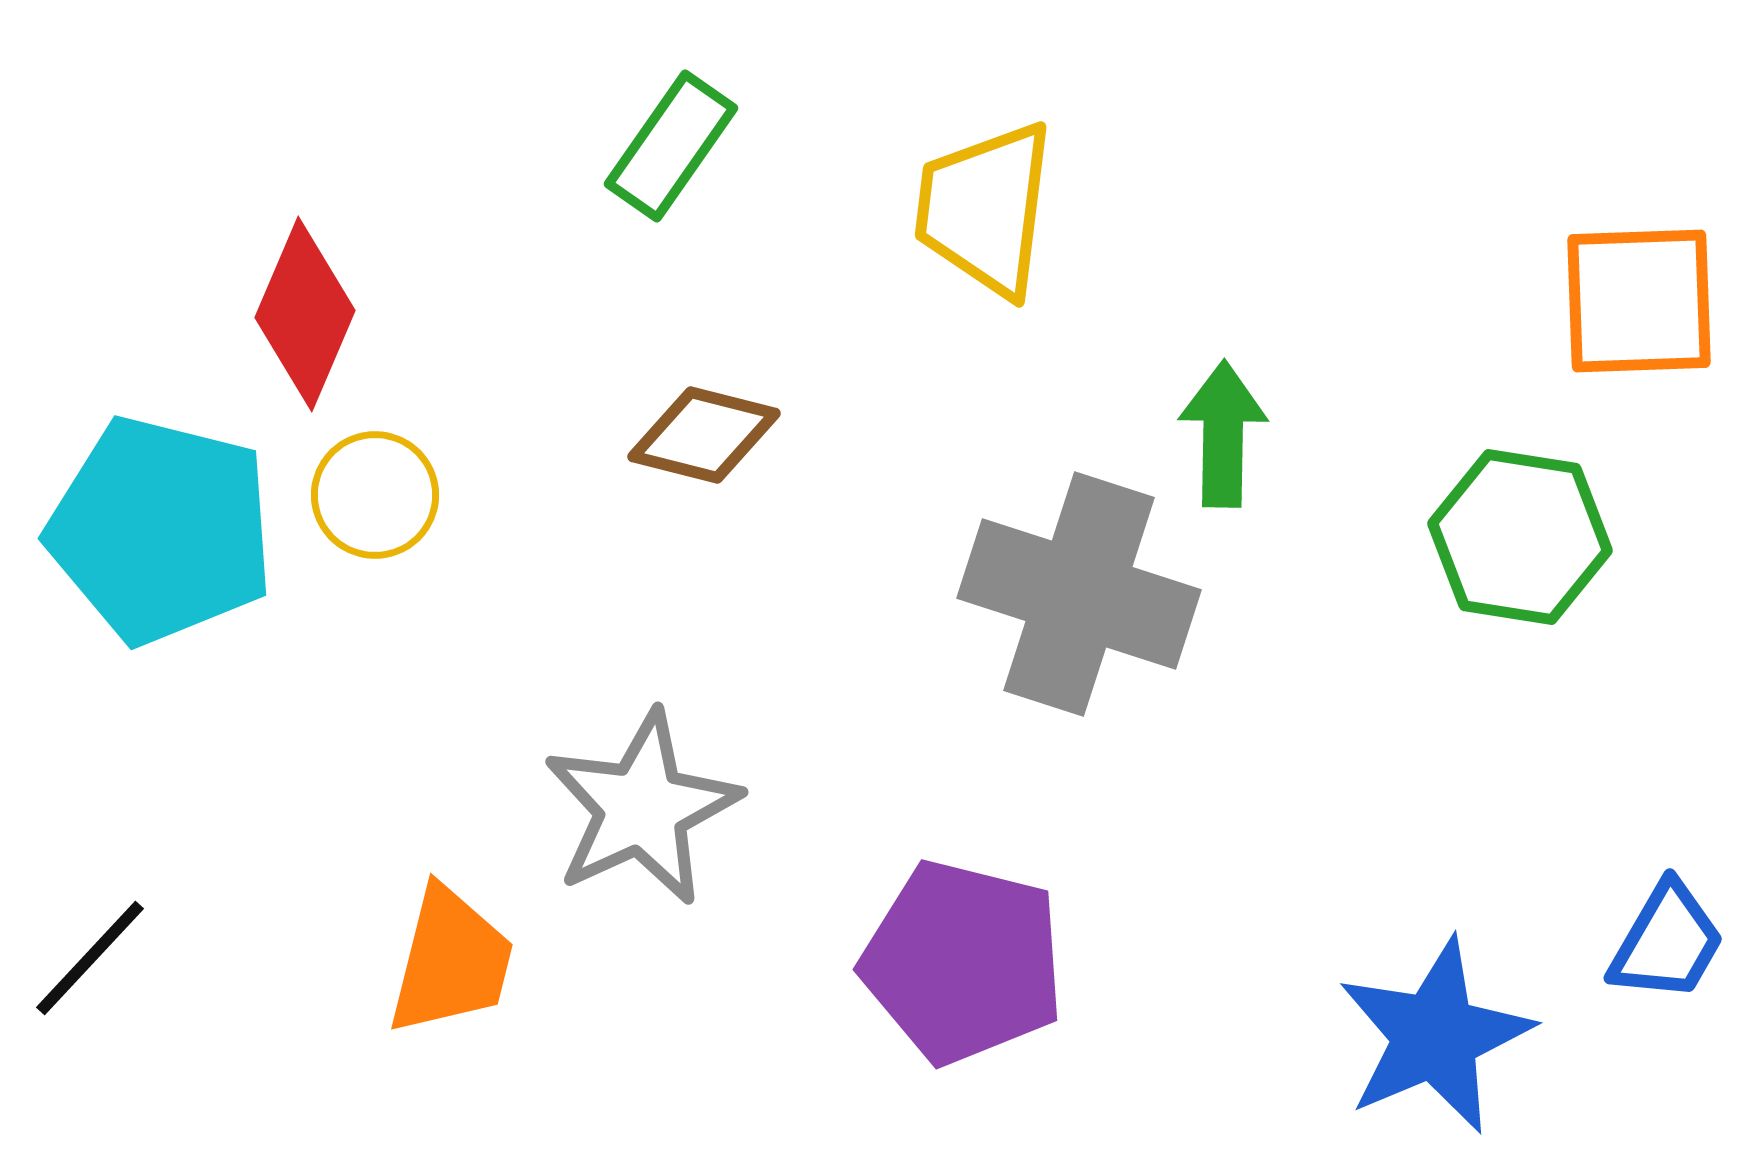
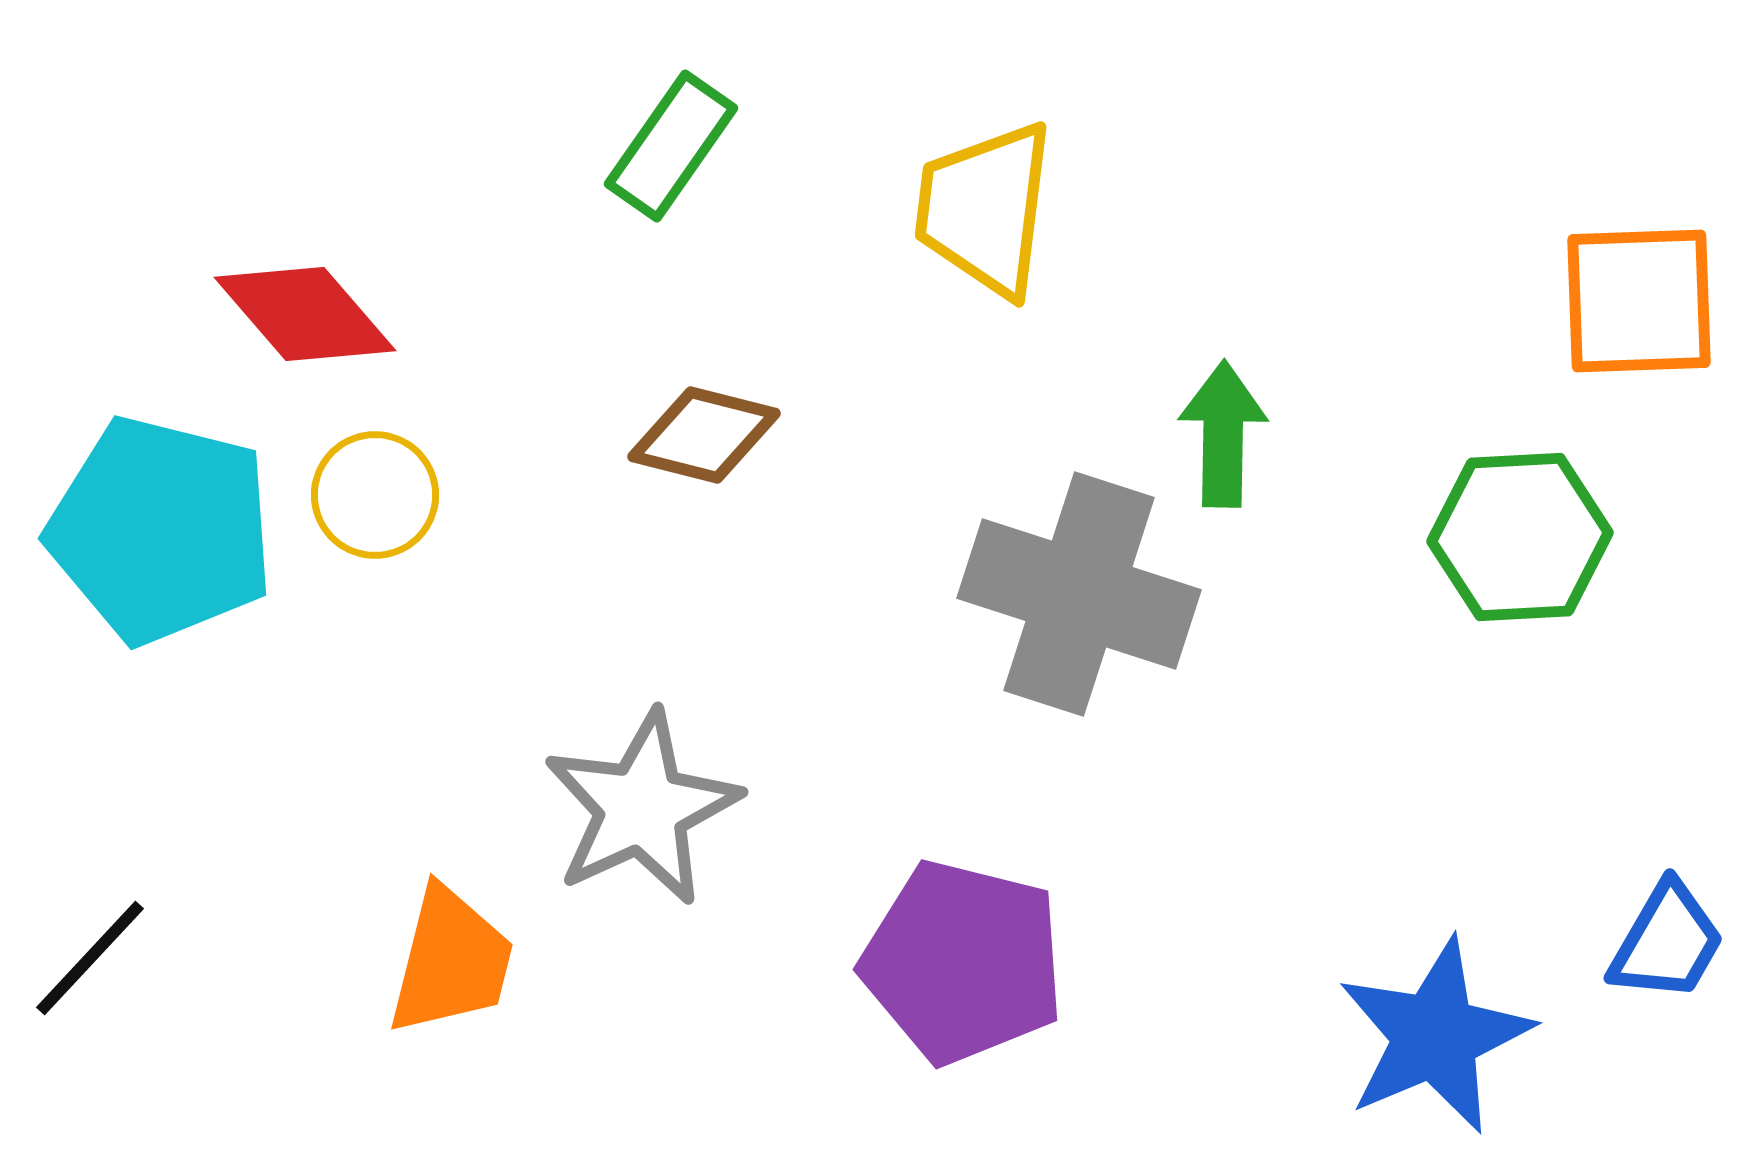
red diamond: rotated 64 degrees counterclockwise
green hexagon: rotated 12 degrees counterclockwise
